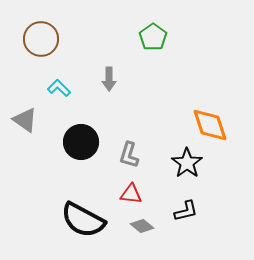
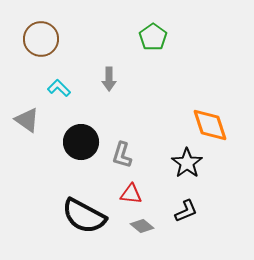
gray triangle: moved 2 px right
gray L-shape: moved 7 px left
black L-shape: rotated 10 degrees counterclockwise
black semicircle: moved 1 px right, 4 px up
